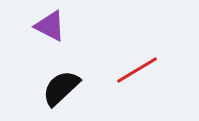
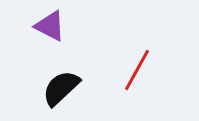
red line: rotated 30 degrees counterclockwise
